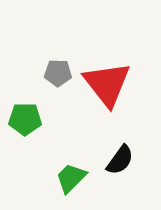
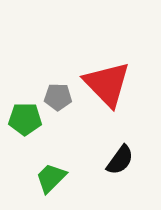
gray pentagon: moved 24 px down
red triangle: rotated 6 degrees counterclockwise
green trapezoid: moved 20 px left
